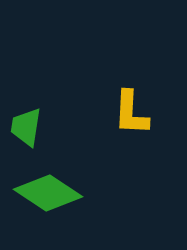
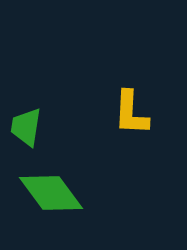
green diamond: moved 3 px right; rotated 20 degrees clockwise
